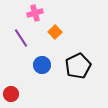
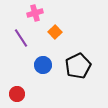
blue circle: moved 1 px right
red circle: moved 6 px right
